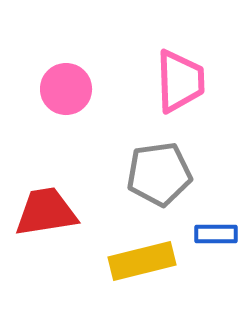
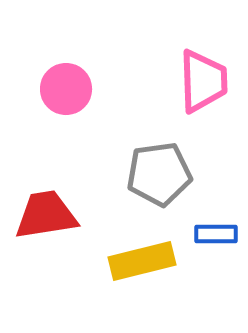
pink trapezoid: moved 23 px right
red trapezoid: moved 3 px down
